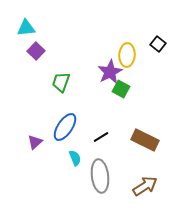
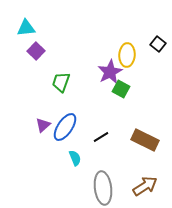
purple triangle: moved 8 px right, 17 px up
gray ellipse: moved 3 px right, 12 px down
